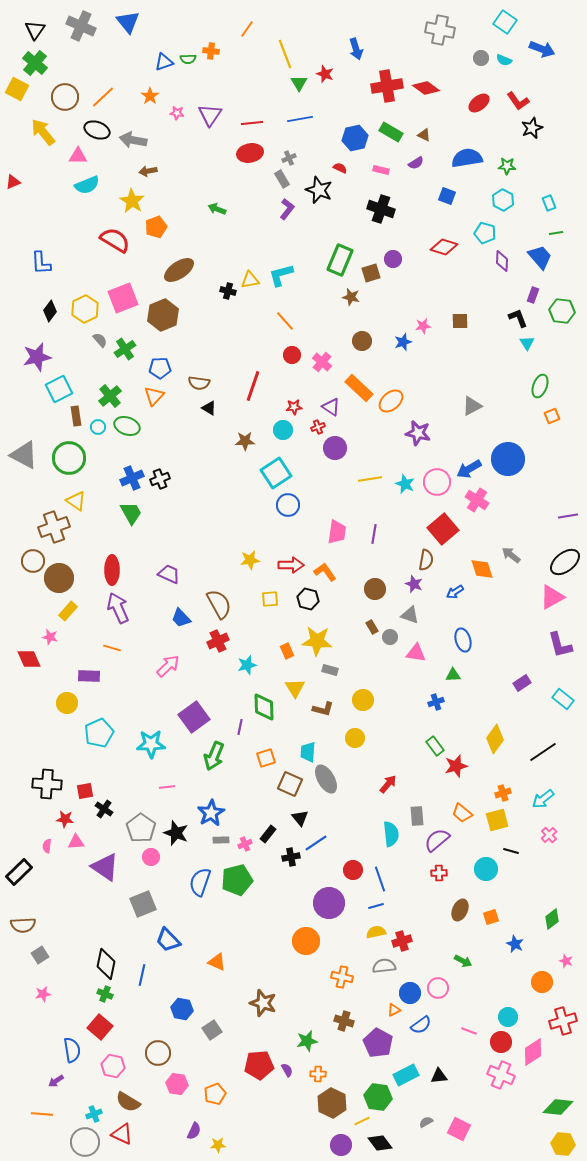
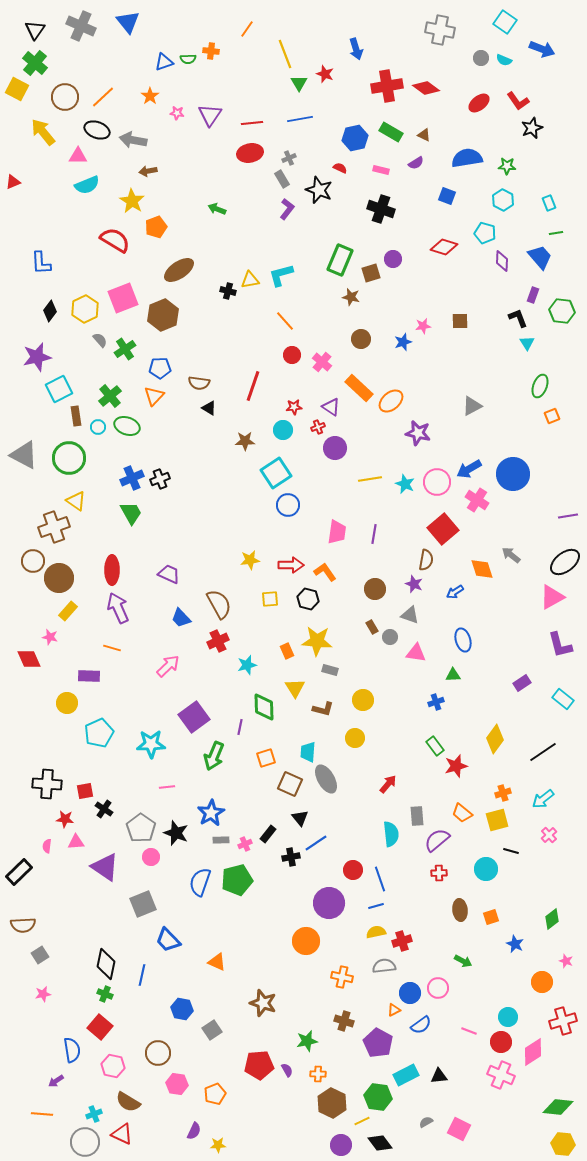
brown circle at (362, 341): moved 1 px left, 2 px up
blue circle at (508, 459): moved 5 px right, 15 px down
brown ellipse at (460, 910): rotated 30 degrees counterclockwise
